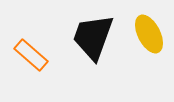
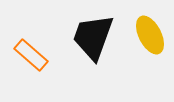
yellow ellipse: moved 1 px right, 1 px down
